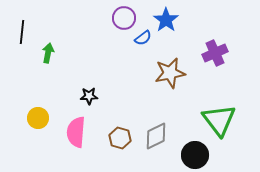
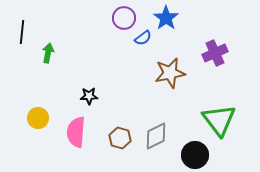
blue star: moved 2 px up
